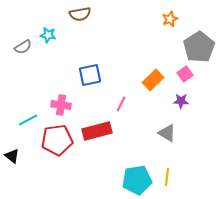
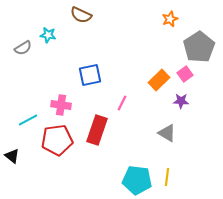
brown semicircle: moved 1 px right, 1 px down; rotated 35 degrees clockwise
gray semicircle: moved 1 px down
orange rectangle: moved 6 px right
pink line: moved 1 px right, 1 px up
red rectangle: moved 1 px up; rotated 56 degrees counterclockwise
cyan pentagon: rotated 16 degrees clockwise
